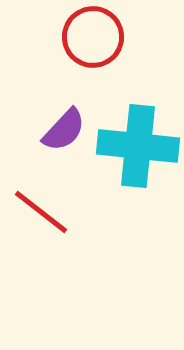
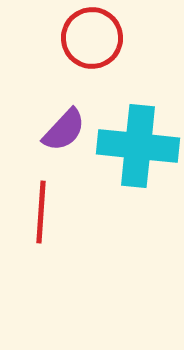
red circle: moved 1 px left, 1 px down
red line: rotated 56 degrees clockwise
